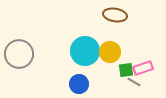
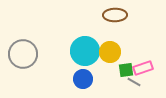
brown ellipse: rotated 10 degrees counterclockwise
gray circle: moved 4 px right
blue circle: moved 4 px right, 5 px up
